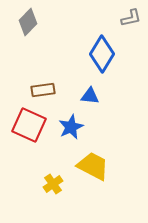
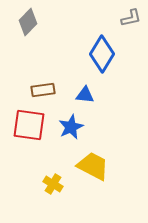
blue triangle: moved 5 px left, 1 px up
red square: rotated 16 degrees counterclockwise
yellow cross: rotated 24 degrees counterclockwise
